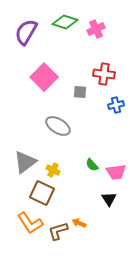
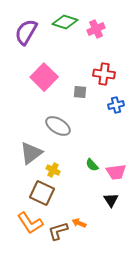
gray triangle: moved 6 px right, 9 px up
black triangle: moved 2 px right, 1 px down
